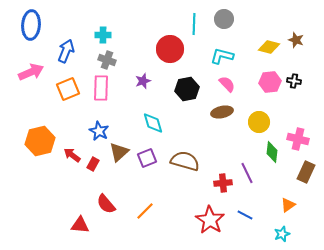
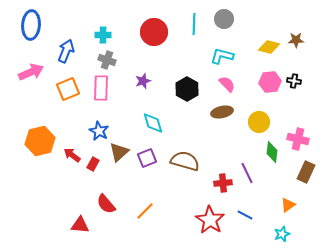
brown star: rotated 21 degrees counterclockwise
red circle: moved 16 px left, 17 px up
black hexagon: rotated 20 degrees counterclockwise
